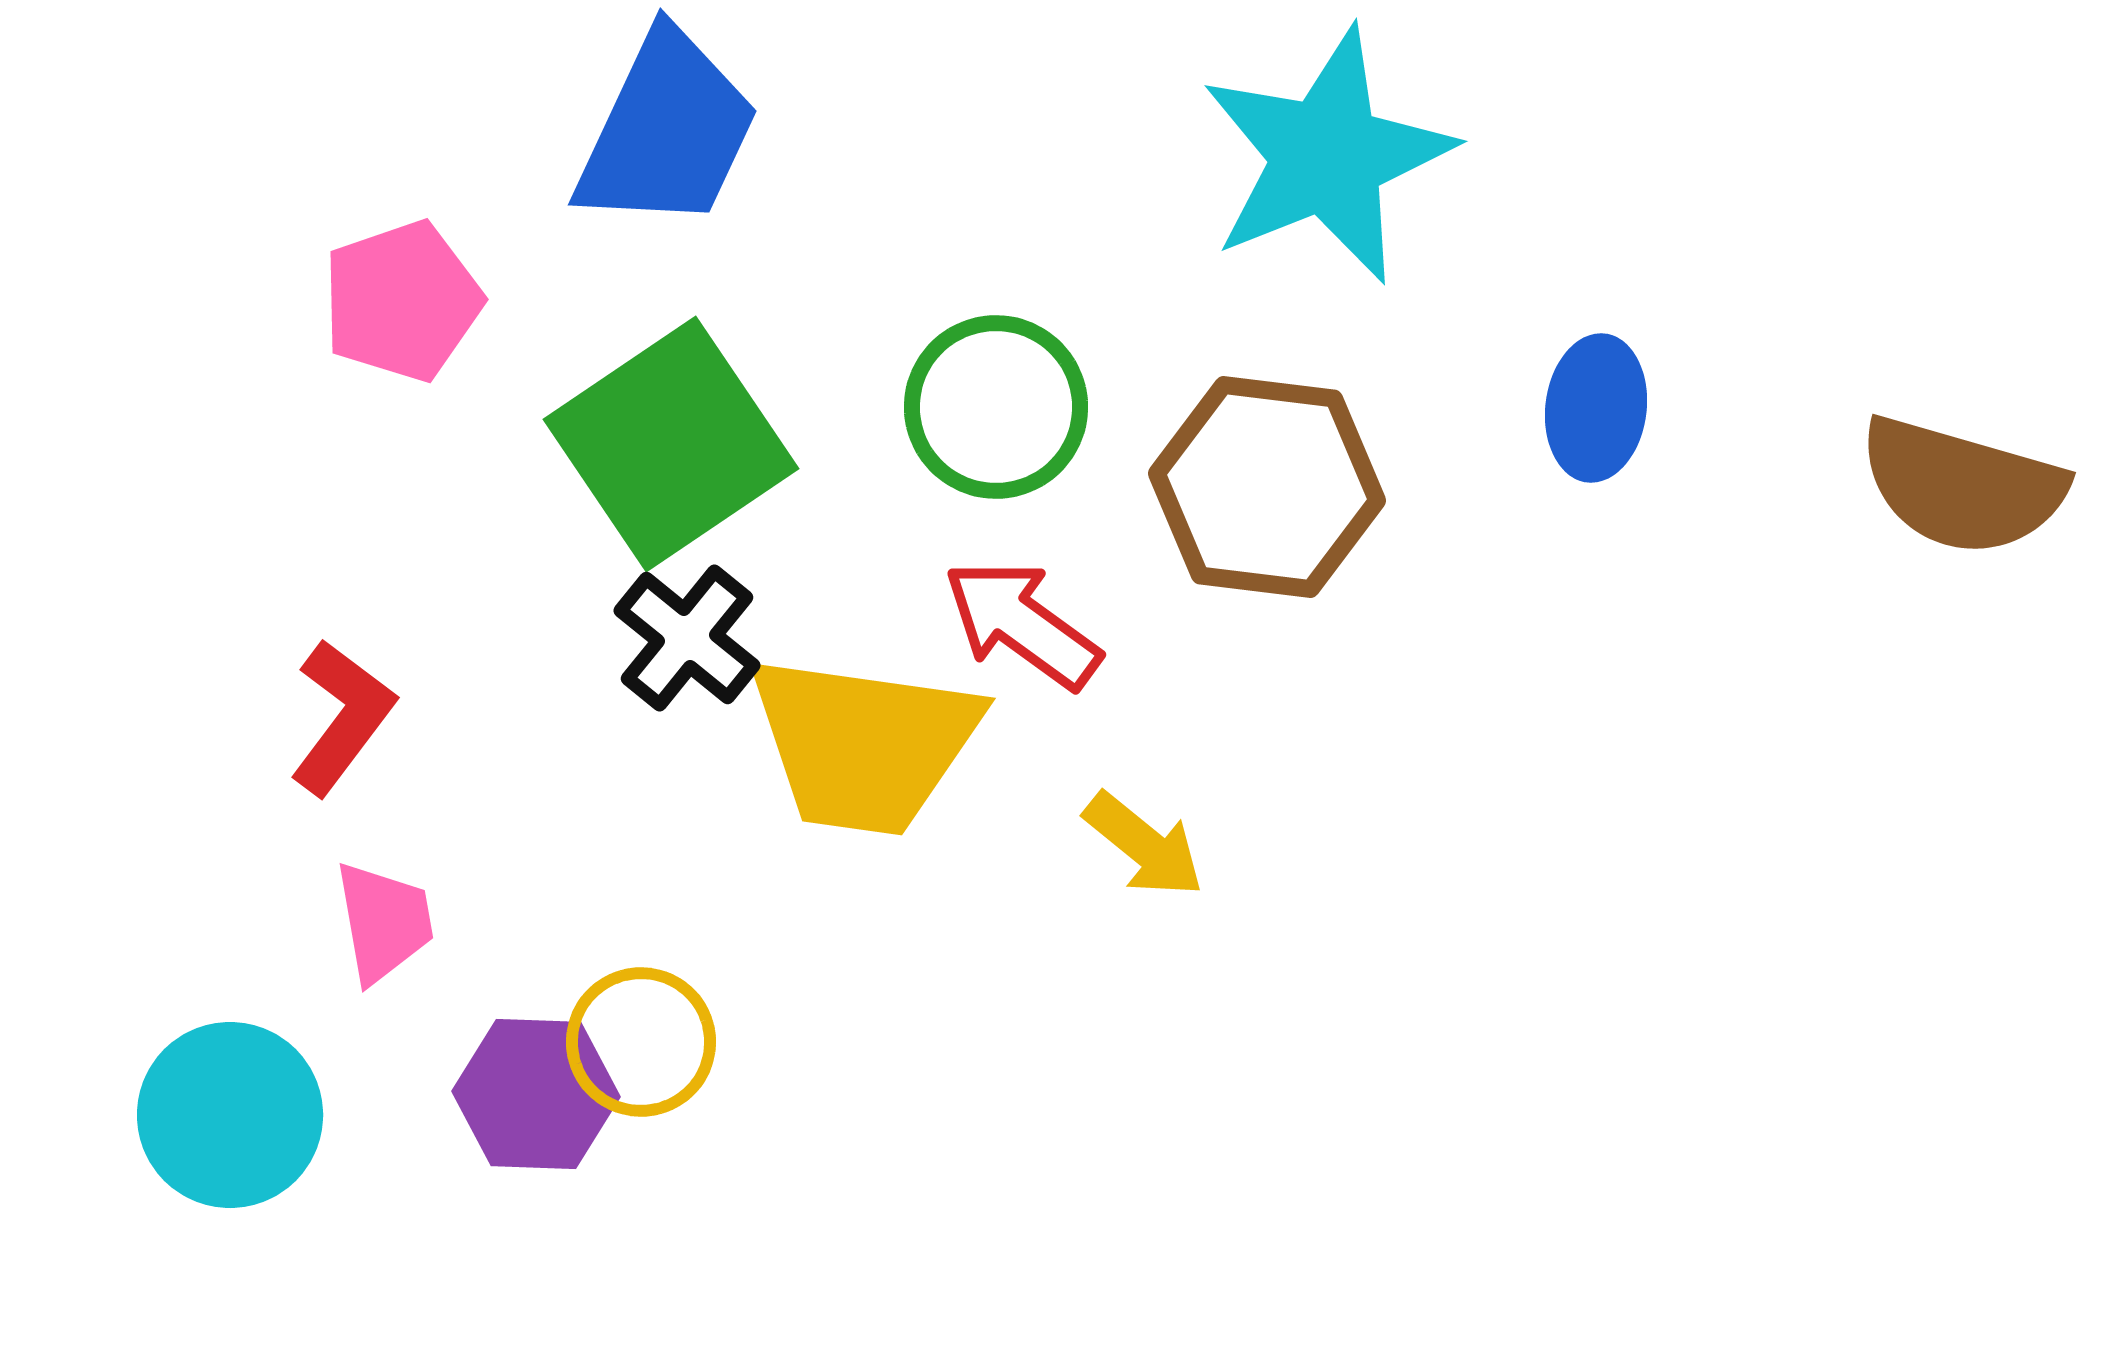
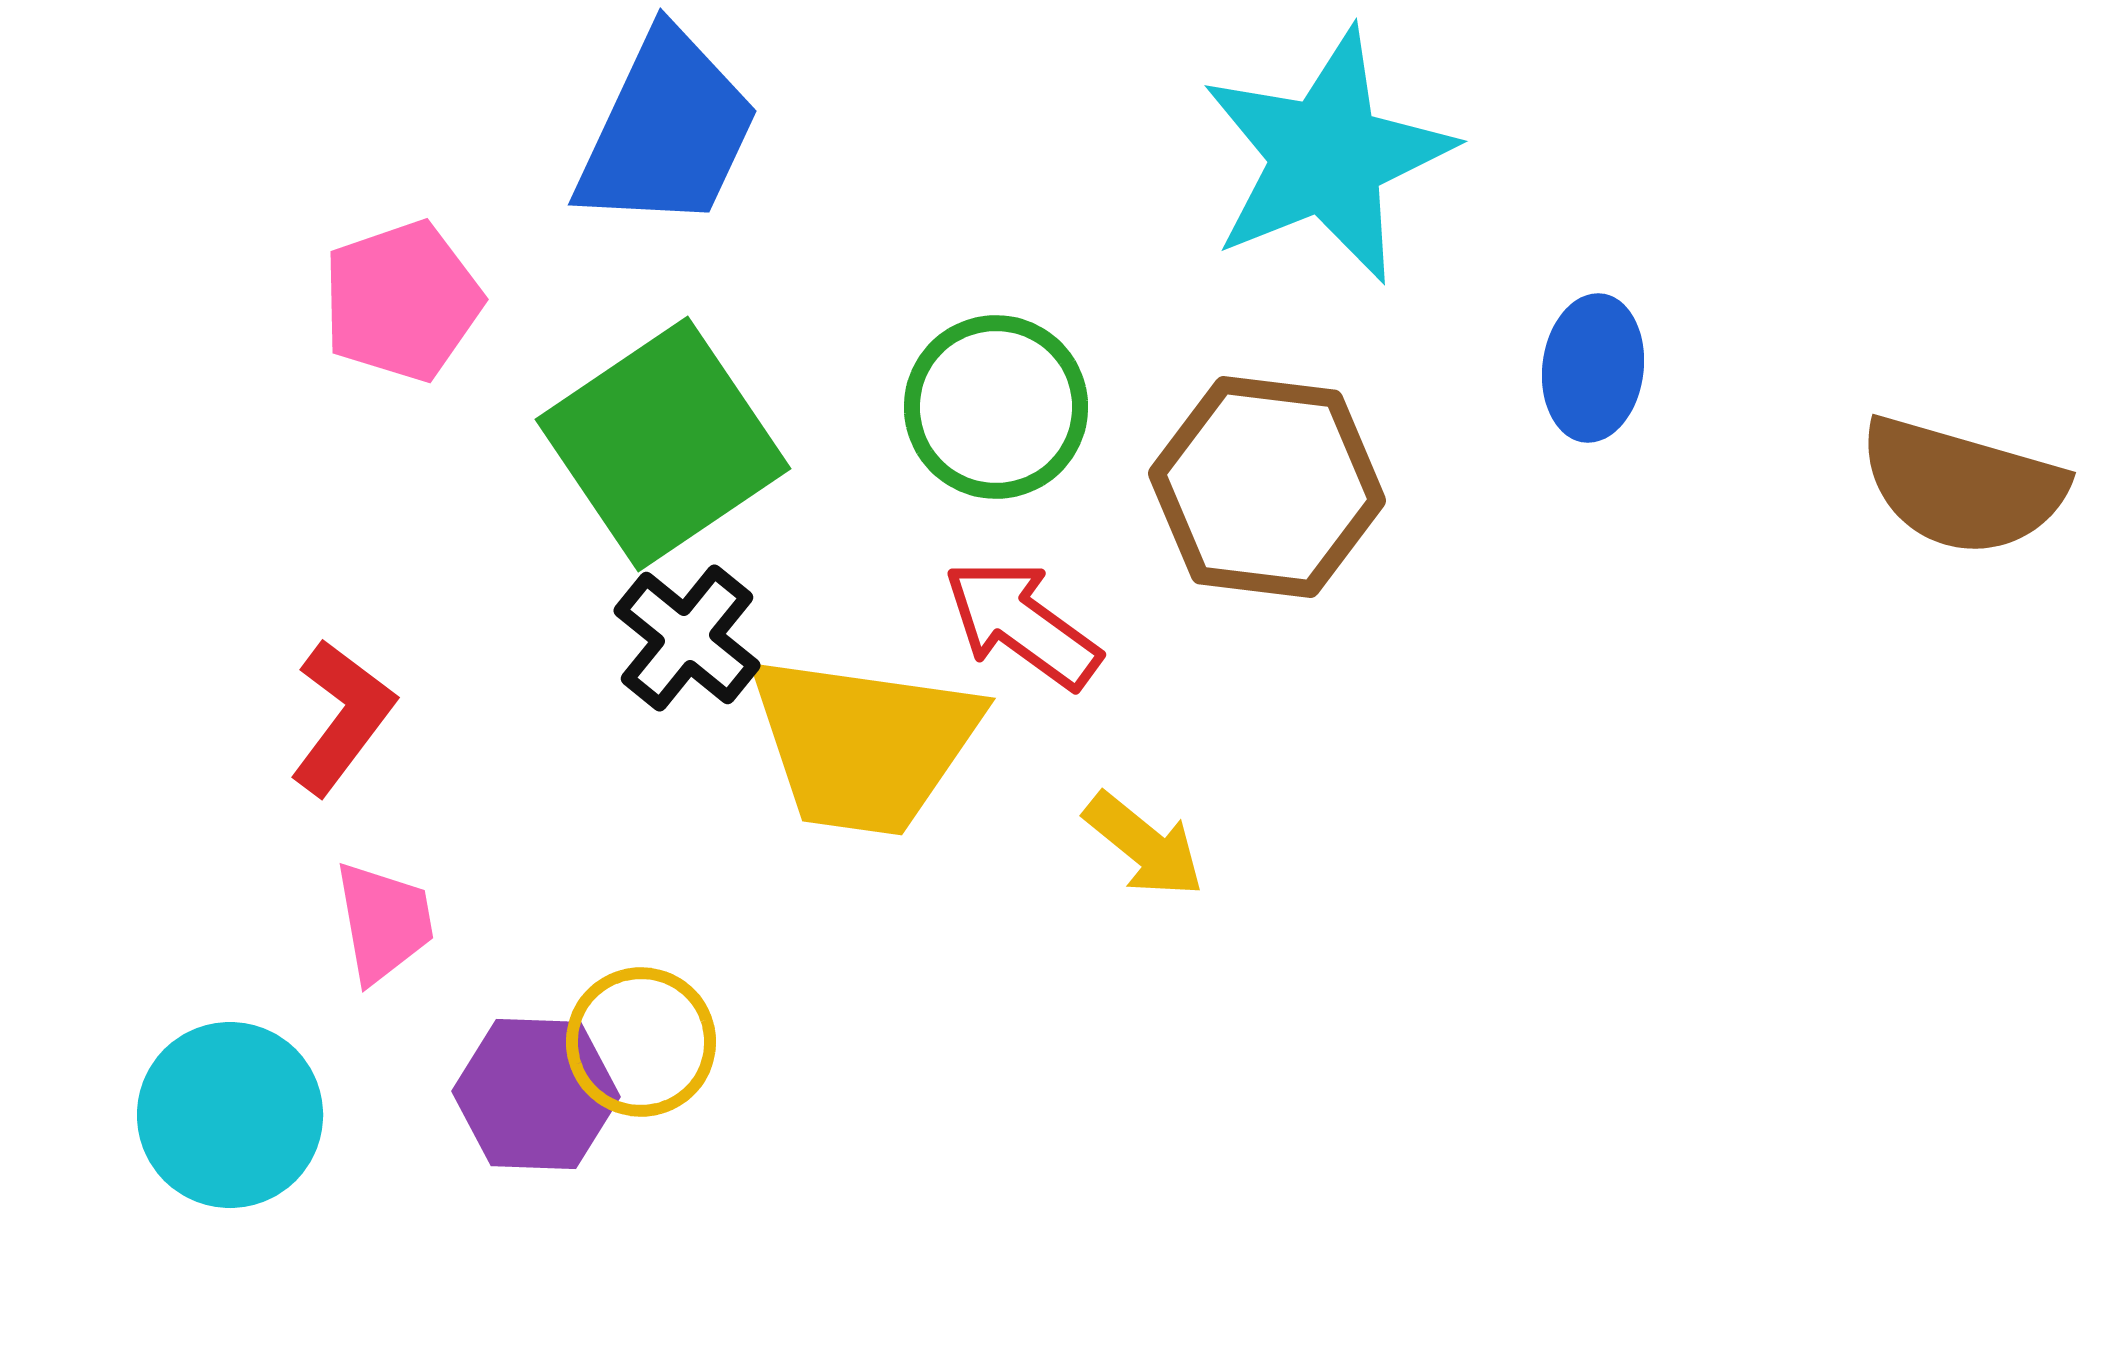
blue ellipse: moved 3 px left, 40 px up
green square: moved 8 px left
